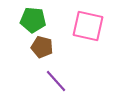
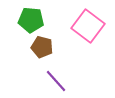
green pentagon: moved 2 px left
pink square: rotated 24 degrees clockwise
